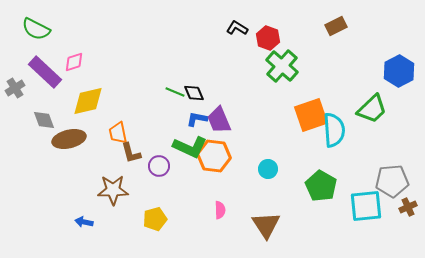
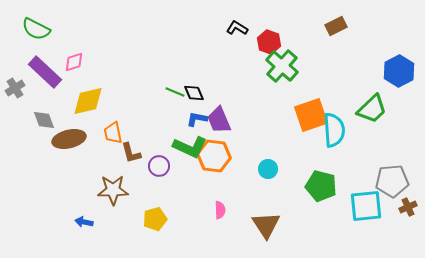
red hexagon: moved 1 px right, 4 px down
orange trapezoid: moved 5 px left
green pentagon: rotated 16 degrees counterclockwise
